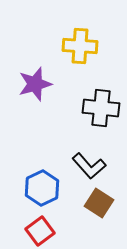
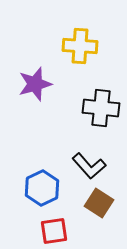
red square: moved 14 px right; rotated 28 degrees clockwise
